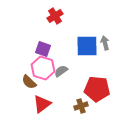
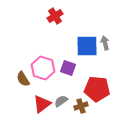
purple square: moved 25 px right, 19 px down
gray semicircle: moved 30 px down
brown semicircle: moved 6 px left, 3 px up; rotated 14 degrees clockwise
